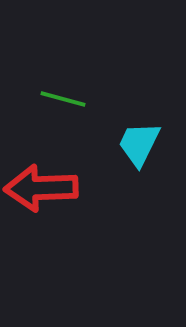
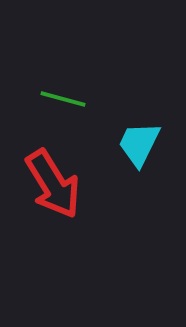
red arrow: moved 12 px right, 4 px up; rotated 120 degrees counterclockwise
